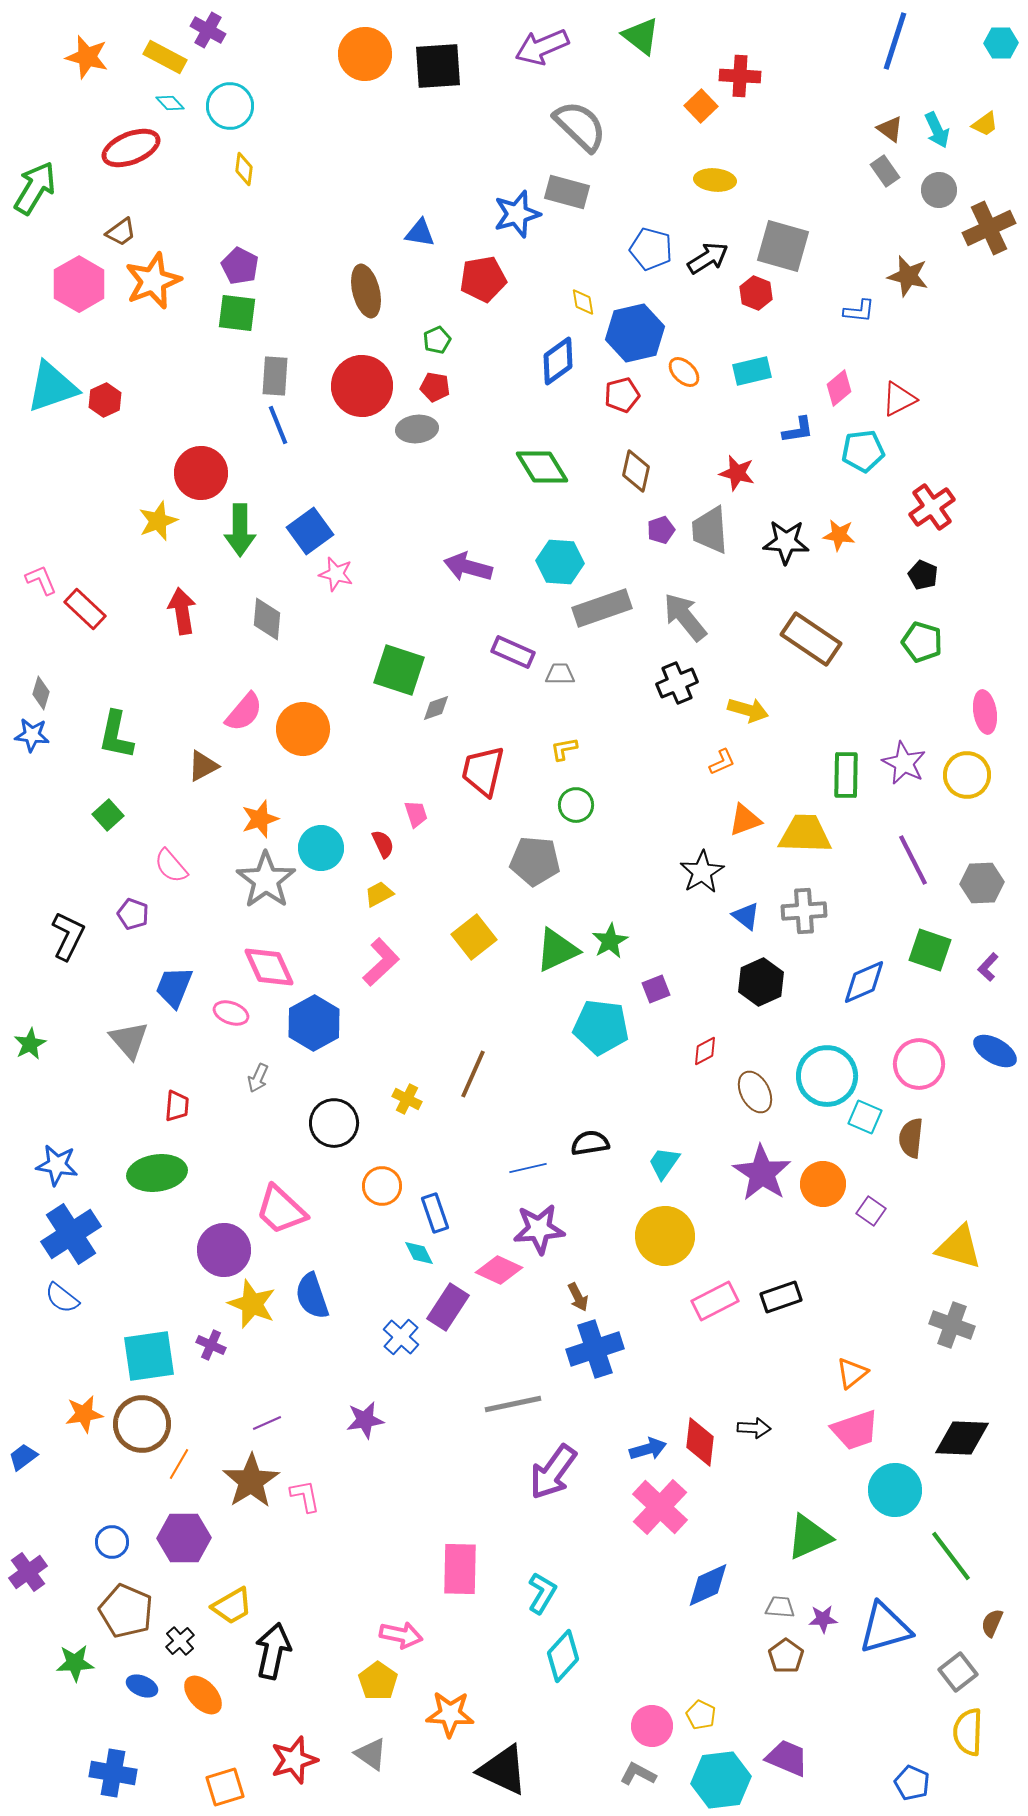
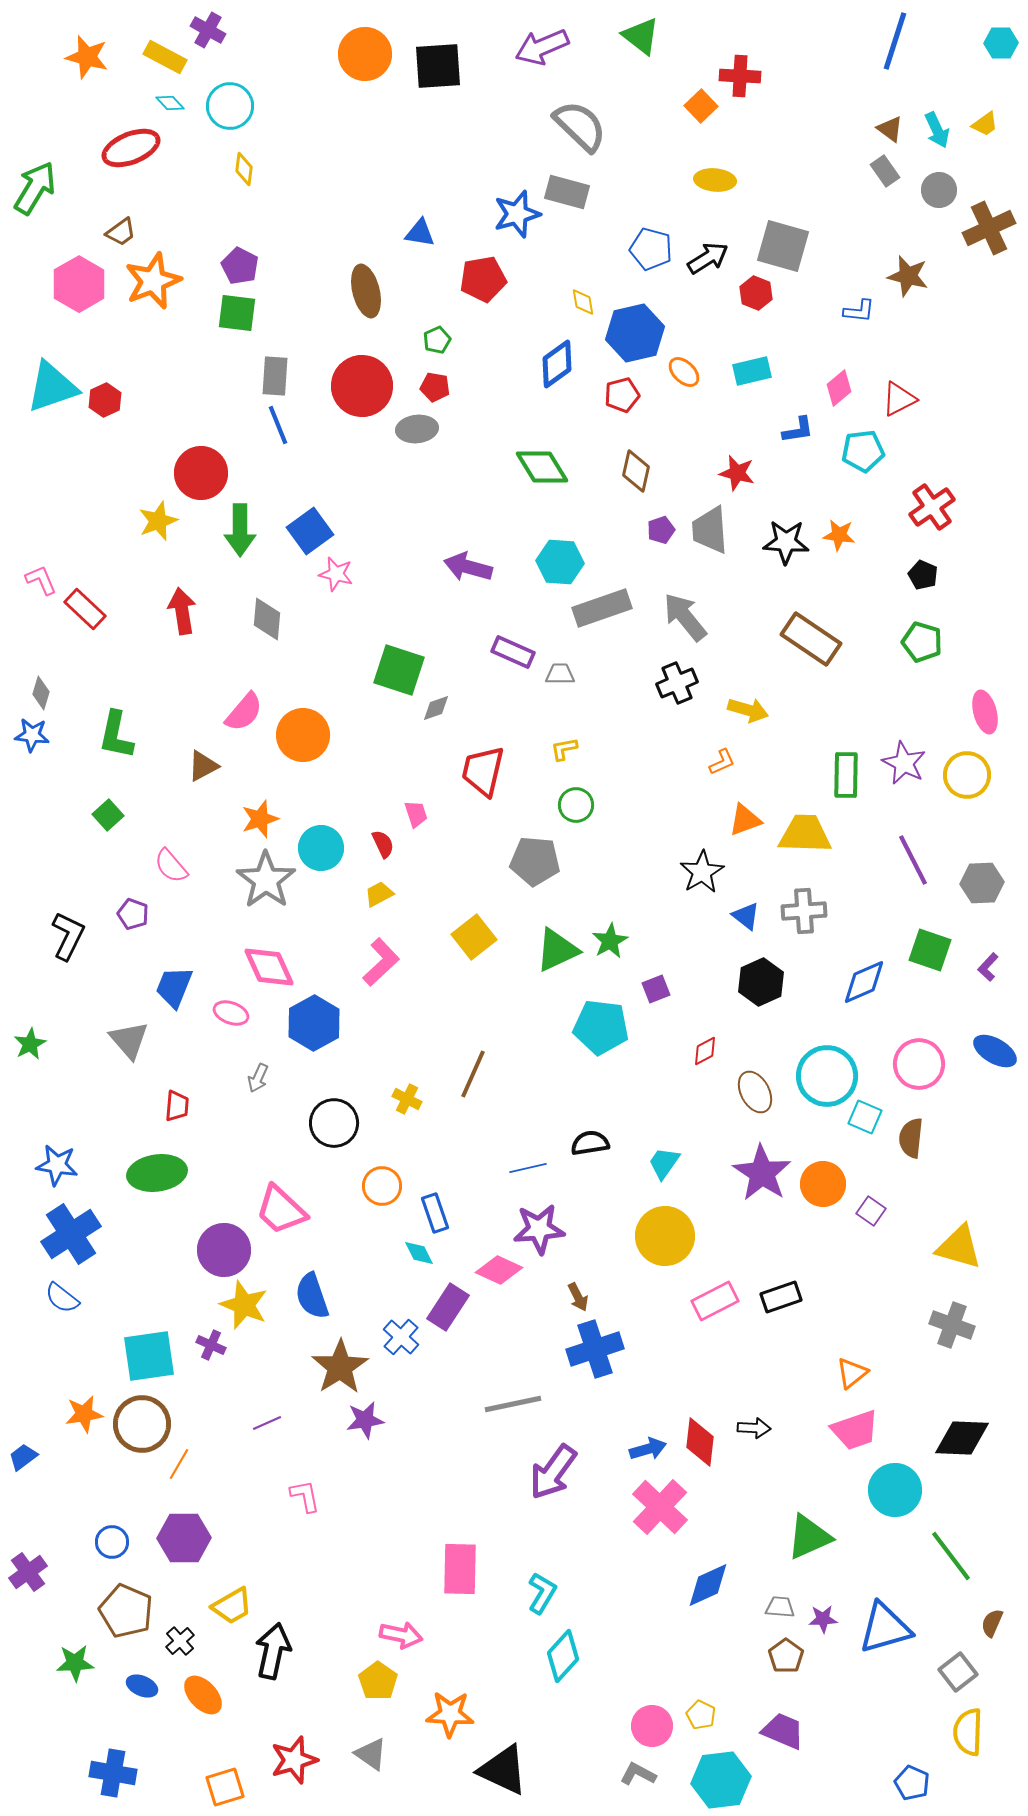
blue diamond at (558, 361): moved 1 px left, 3 px down
pink ellipse at (985, 712): rotated 6 degrees counterclockwise
orange circle at (303, 729): moved 6 px down
yellow star at (252, 1304): moved 8 px left, 1 px down
brown star at (251, 1481): moved 89 px right, 114 px up
purple trapezoid at (787, 1758): moved 4 px left, 27 px up
